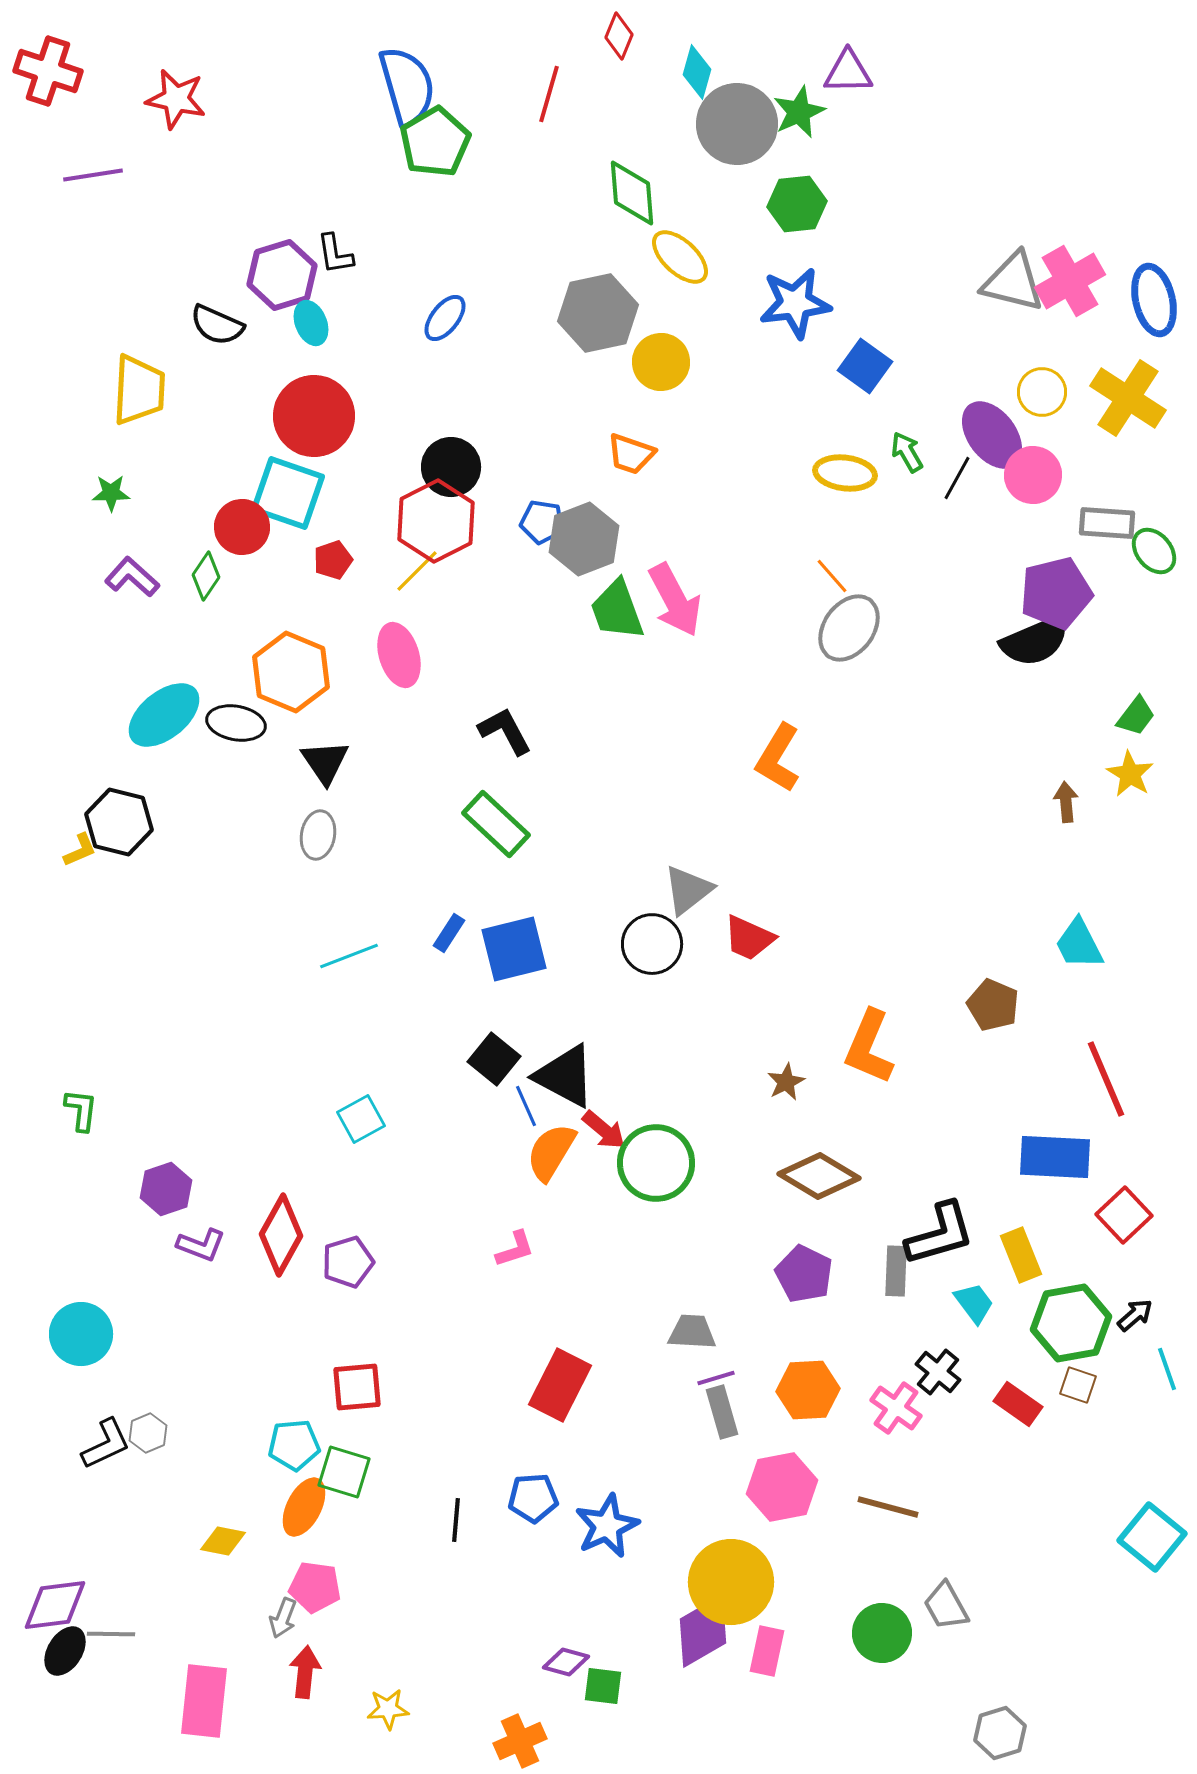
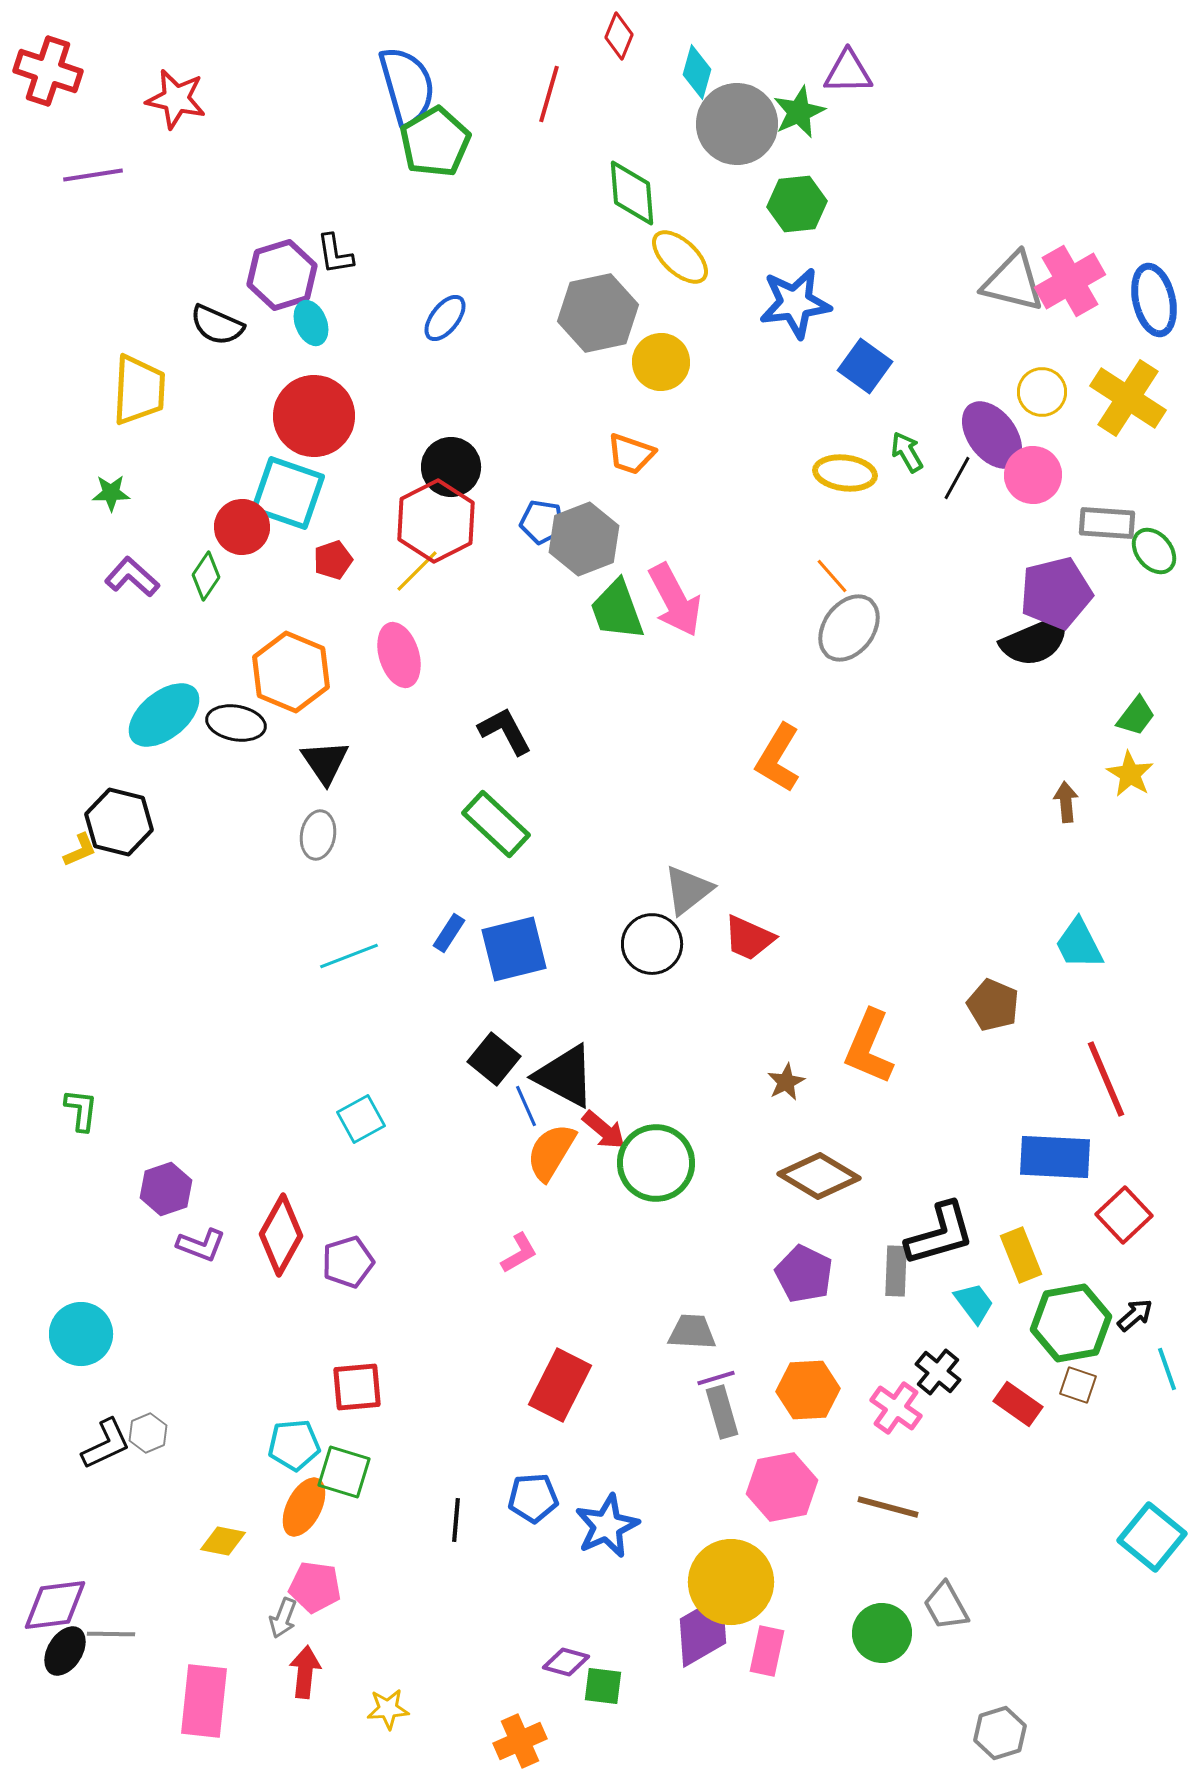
pink L-shape at (515, 1249): moved 4 px right, 4 px down; rotated 12 degrees counterclockwise
